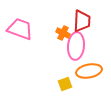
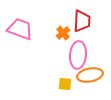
orange cross: rotated 24 degrees clockwise
pink ellipse: moved 2 px right, 9 px down
orange ellipse: moved 1 px right, 4 px down
yellow square: rotated 24 degrees clockwise
